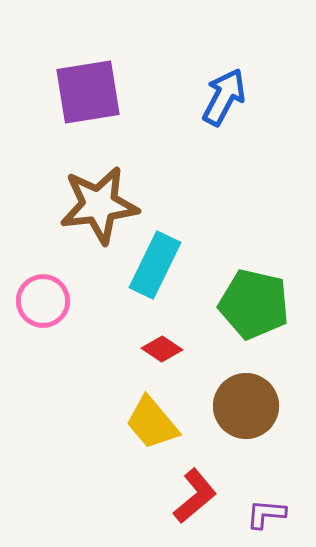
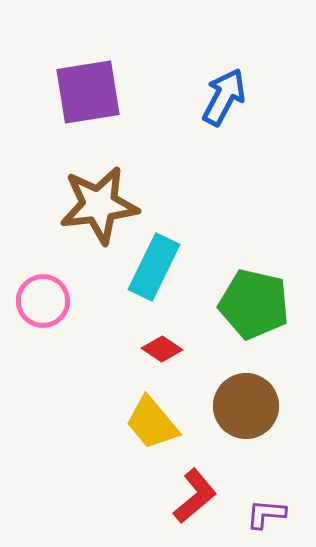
cyan rectangle: moved 1 px left, 2 px down
